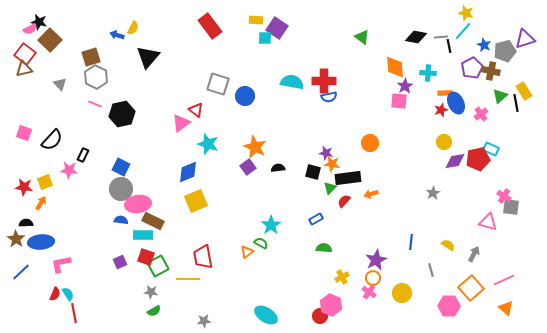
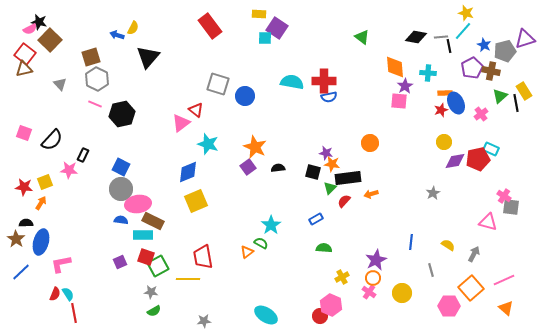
yellow rectangle at (256, 20): moved 3 px right, 6 px up
gray hexagon at (96, 77): moved 1 px right, 2 px down
blue ellipse at (41, 242): rotated 70 degrees counterclockwise
